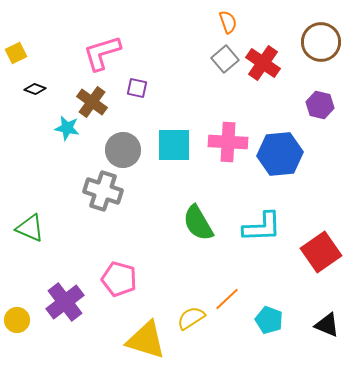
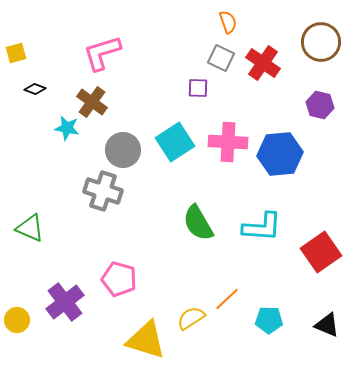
yellow square: rotated 10 degrees clockwise
gray square: moved 4 px left, 1 px up; rotated 24 degrees counterclockwise
purple square: moved 61 px right; rotated 10 degrees counterclockwise
cyan square: moved 1 px right, 3 px up; rotated 33 degrees counterclockwise
cyan L-shape: rotated 6 degrees clockwise
cyan pentagon: rotated 20 degrees counterclockwise
